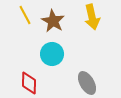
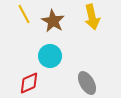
yellow line: moved 1 px left, 1 px up
cyan circle: moved 2 px left, 2 px down
red diamond: rotated 65 degrees clockwise
